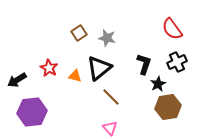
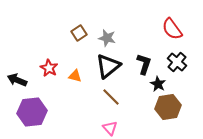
black cross: rotated 24 degrees counterclockwise
black triangle: moved 9 px right, 2 px up
black arrow: rotated 54 degrees clockwise
black star: rotated 14 degrees counterclockwise
